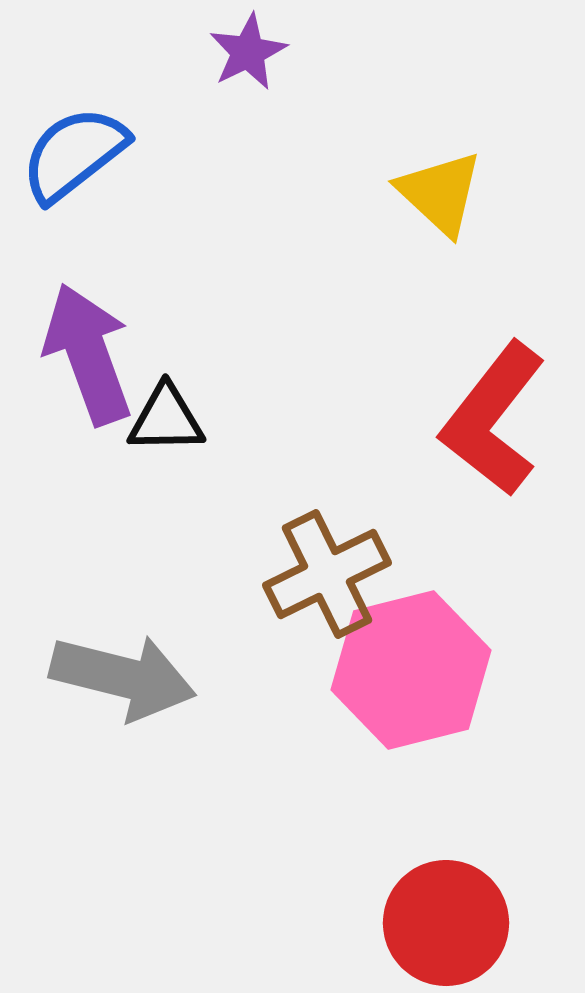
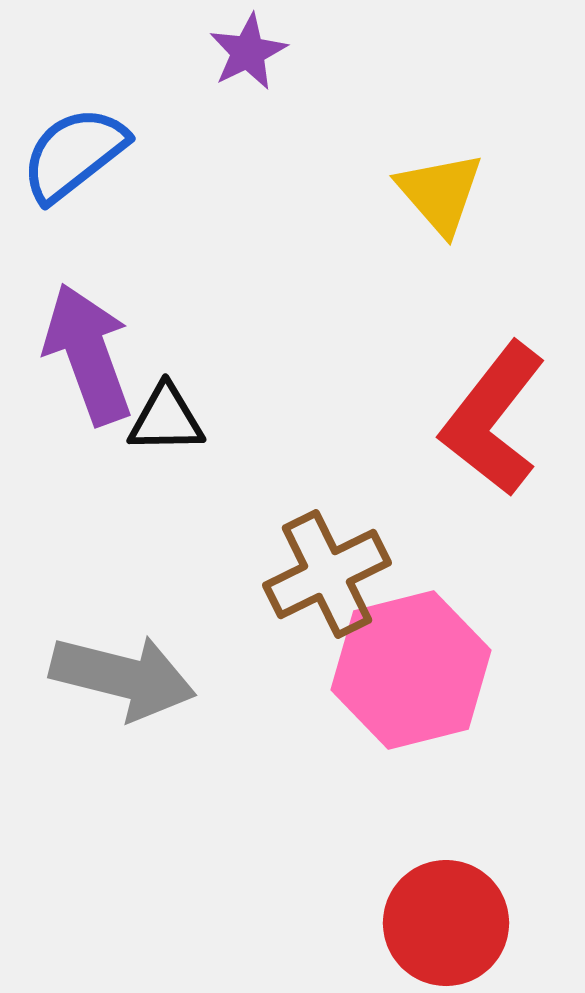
yellow triangle: rotated 6 degrees clockwise
